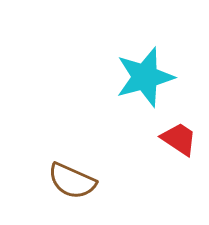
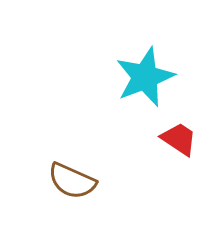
cyan star: rotated 6 degrees counterclockwise
